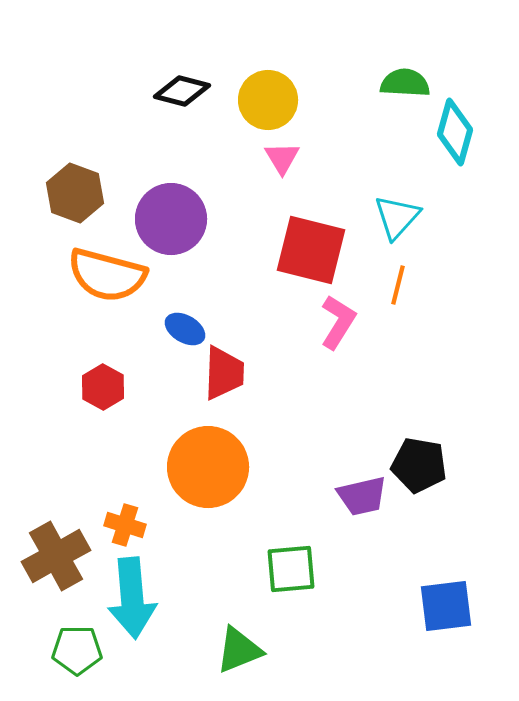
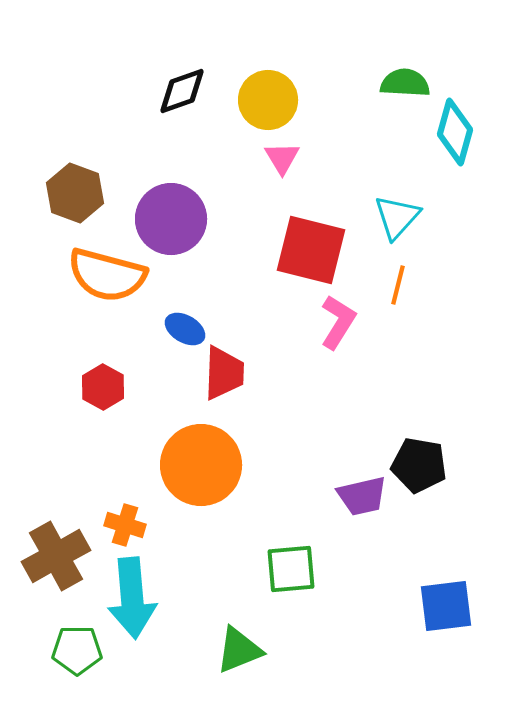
black diamond: rotated 34 degrees counterclockwise
orange circle: moved 7 px left, 2 px up
